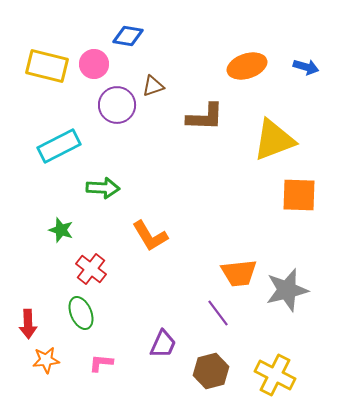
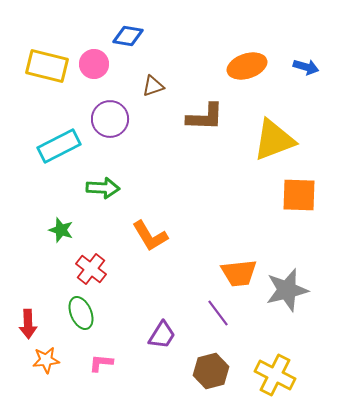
purple circle: moved 7 px left, 14 px down
purple trapezoid: moved 1 px left, 9 px up; rotated 8 degrees clockwise
